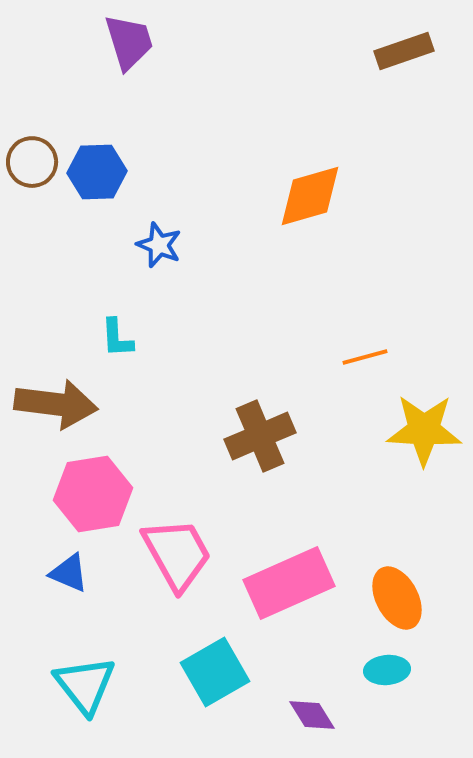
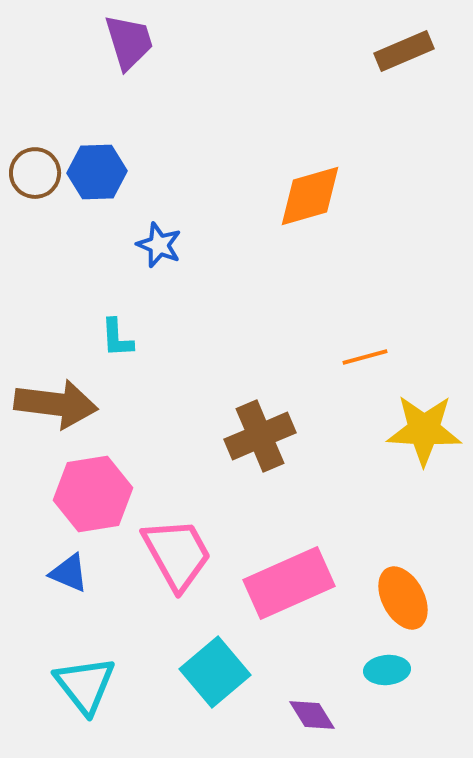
brown rectangle: rotated 4 degrees counterclockwise
brown circle: moved 3 px right, 11 px down
orange ellipse: moved 6 px right
cyan square: rotated 10 degrees counterclockwise
